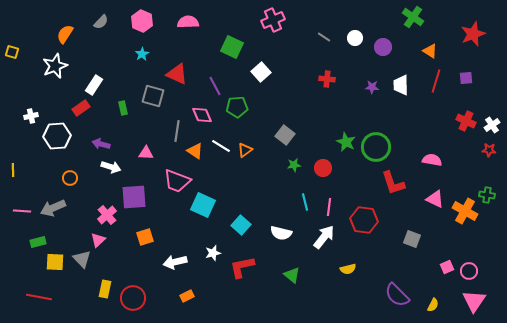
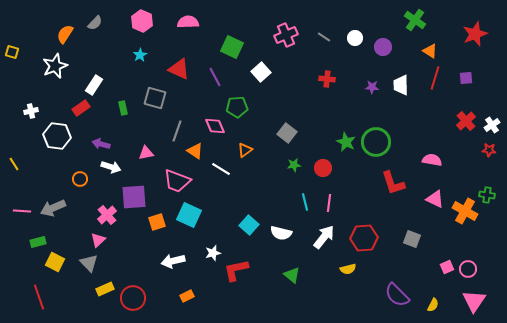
green cross at (413, 17): moved 2 px right, 3 px down
pink cross at (273, 20): moved 13 px right, 15 px down
gray semicircle at (101, 22): moved 6 px left, 1 px down
red star at (473, 34): moved 2 px right
cyan star at (142, 54): moved 2 px left, 1 px down
red triangle at (177, 74): moved 2 px right, 5 px up
red line at (436, 81): moved 1 px left, 3 px up
purple line at (215, 86): moved 9 px up
gray square at (153, 96): moved 2 px right, 2 px down
pink diamond at (202, 115): moved 13 px right, 11 px down
white cross at (31, 116): moved 5 px up
red cross at (466, 121): rotated 24 degrees clockwise
gray line at (177, 131): rotated 10 degrees clockwise
gray square at (285, 135): moved 2 px right, 2 px up
white hexagon at (57, 136): rotated 12 degrees clockwise
white line at (221, 146): moved 23 px down
green circle at (376, 147): moved 5 px up
pink triangle at (146, 153): rotated 14 degrees counterclockwise
yellow line at (13, 170): moved 1 px right, 6 px up; rotated 32 degrees counterclockwise
orange circle at (70, 178): moved 10 px right, 1 px down
cyan square at (203, 205): moved 14 px left, 10 px down
pink line at (329, 207): moved 4 px up
red hexagon at (364, 220): moved 18 px down; rotated 12 degrees counterclockwise
cyan square at (241, 225): moved 8 px right
orange square at (145, 237): moved 12 px right, 15 px up
gray triangle at (82, 259): moved 7 px right, 4 px down
yellow square at (55, 262): rotated 24 degrees clockwise
white arrow at (175, 262): moved 2 px left, 1 px up
red L-shape at (242, 267): moved 6 px left, 3 px down
pink circle at (469, 271): moved 1 px left, 2 px up
yellow rectangle at (105, 289): rotated 54 degrees clockwise
red line at (39, 297): rotated 60 degrees clockwise
